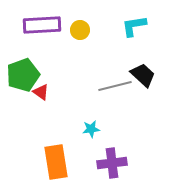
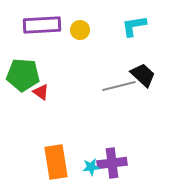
green pentagon: rotated 24 degrees clockwise
gray line: moved 4 px right
cyan star: moved 38 px down
